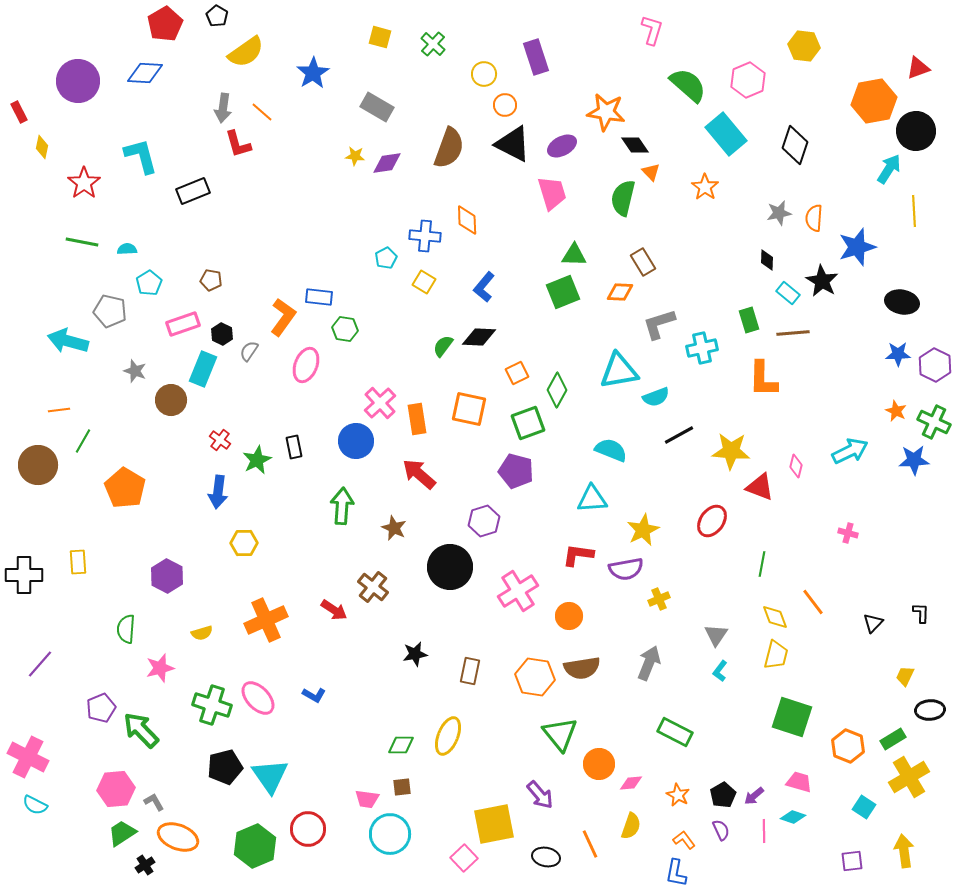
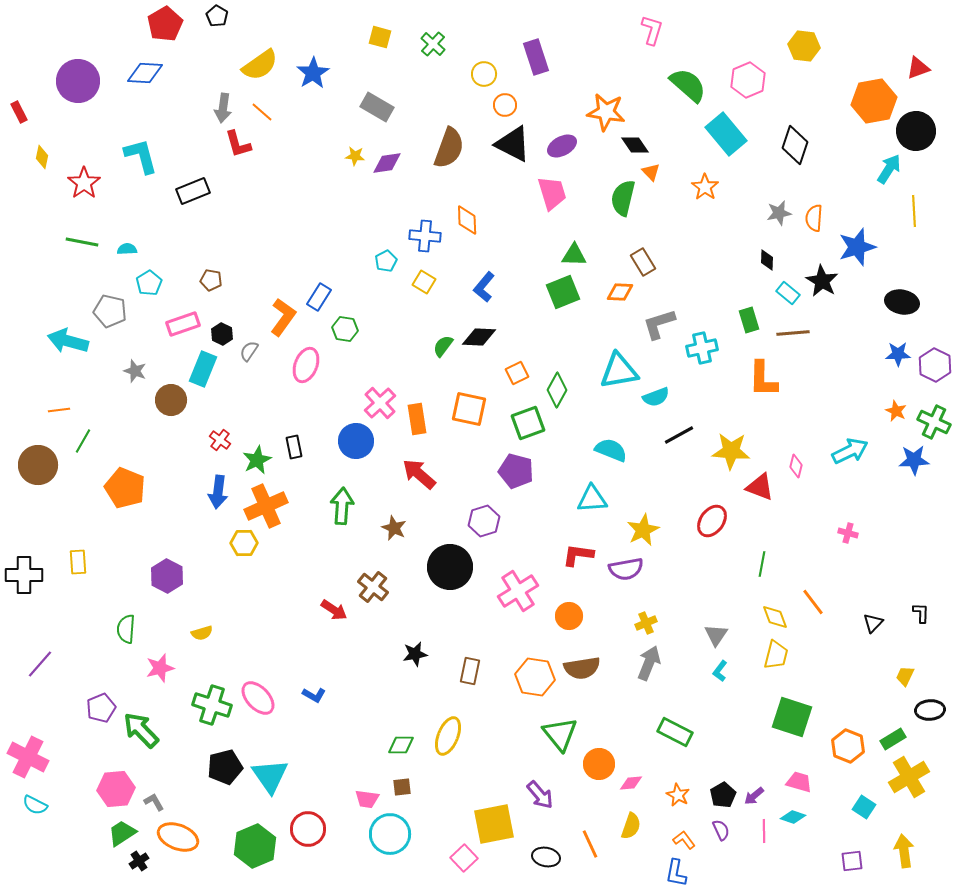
yellow semicircle at (246, 52): moved 14 px right, 13 px down
yellow diamond at (42, 147): moved 10 px down
cyan pentagon at (386, 258): moved 3 px down
blue rectangle at (319, 297): rotated 64 degrees counterclockwise
orange pentagon at (125, 488): rotated 9 degrees counterclockwise
yellow cross at (659, 599): moved 13 px left, 24 px down
orange cross at (266, 620): moved 114 px up
black cross at (145, 865): moved 6 px left, 4 px up
